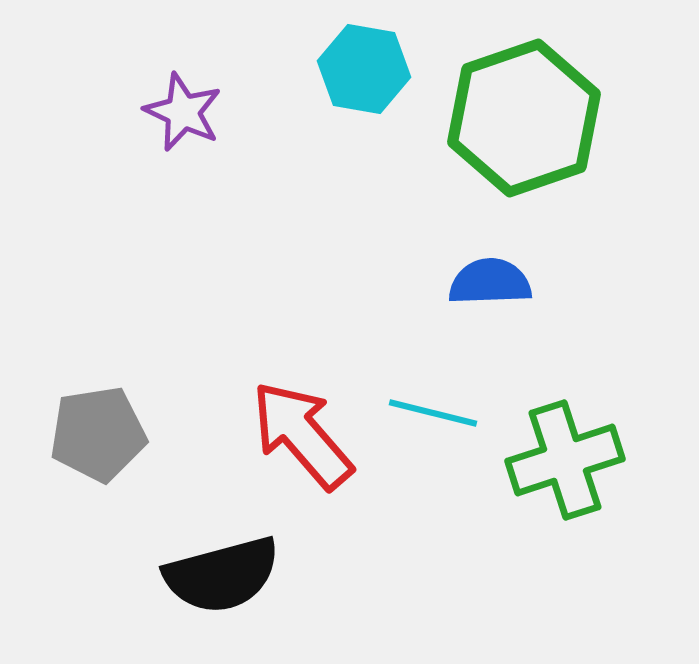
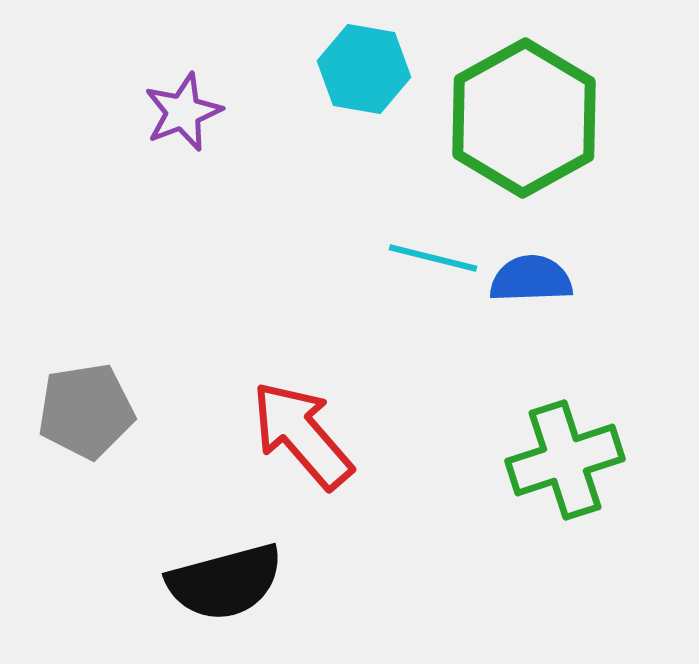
purple star: rotated 26 degrees clockwise
green hexagon: rotated 10 degrees counterclockwise
blue semicircle: moved 41 px right, 3 px up
cyan line: moved 155 px up
gray pentagon: moved 12 px left, 23 px up
black semicircle: moved 3 px right, 7 px down
